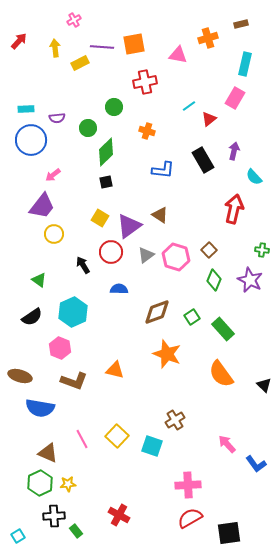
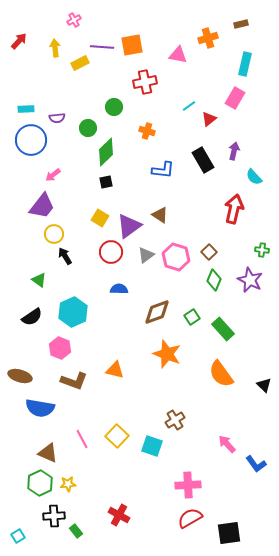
orange square at (134, 44): moved 2 px left, 1 px down
brown square at (209, 250): moved 2 px down
black arrow at (83, 265): moved 18 px left, 9 px up
